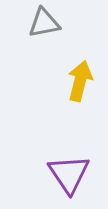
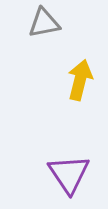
yellow arrow: moved 1 px up
